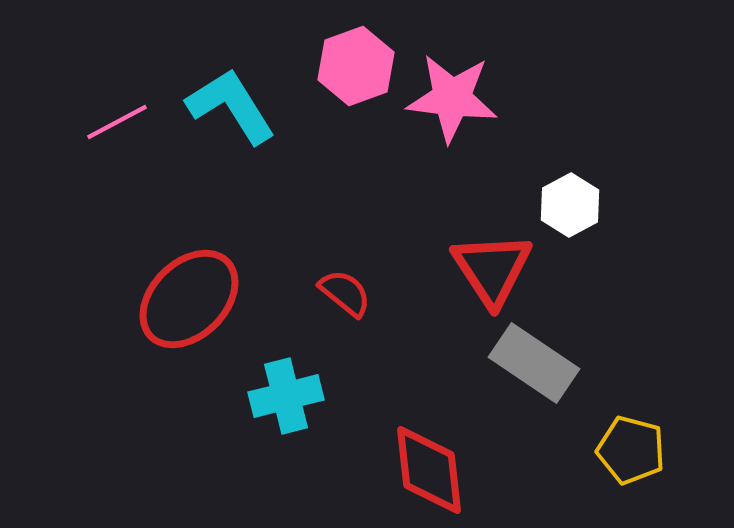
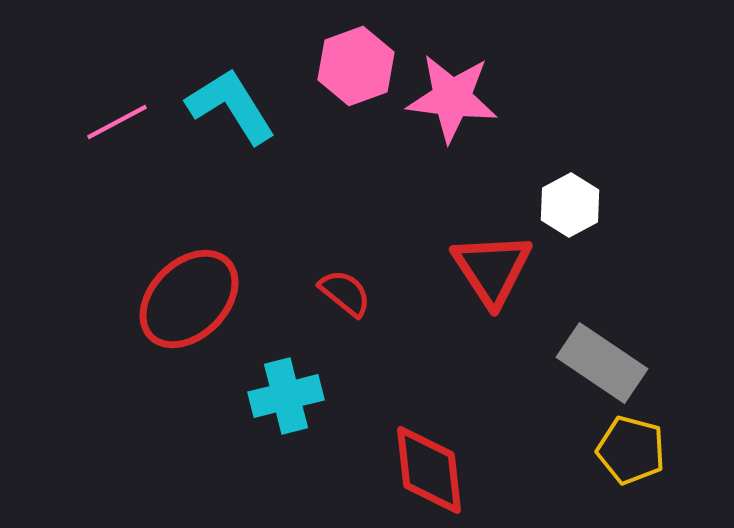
gray rectangle: moved 68 px right
